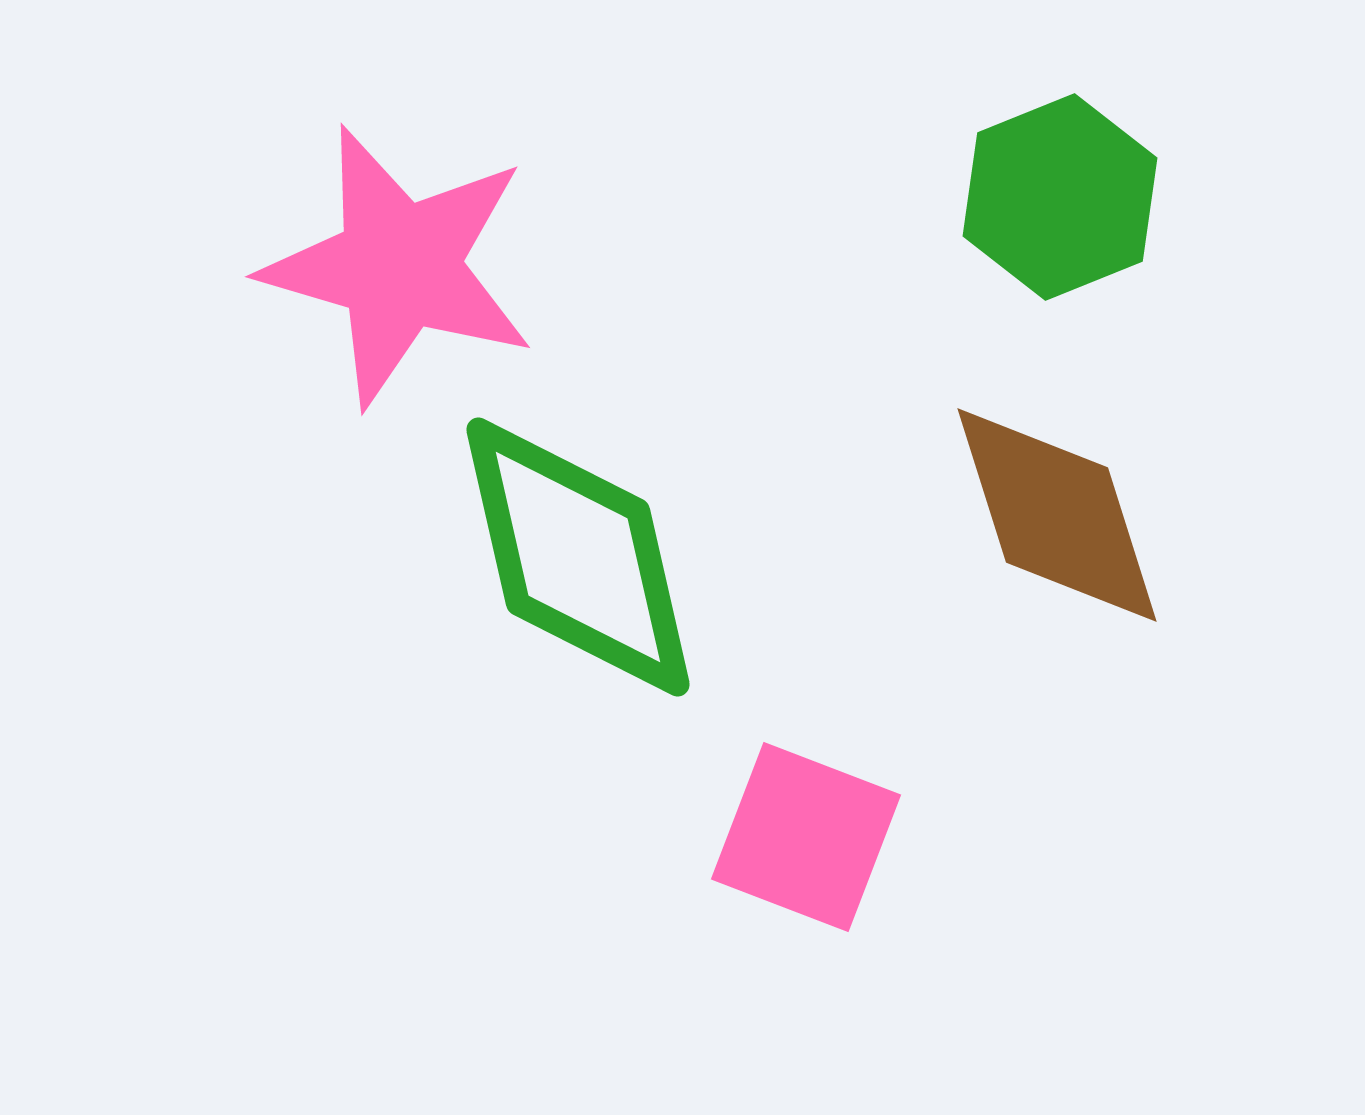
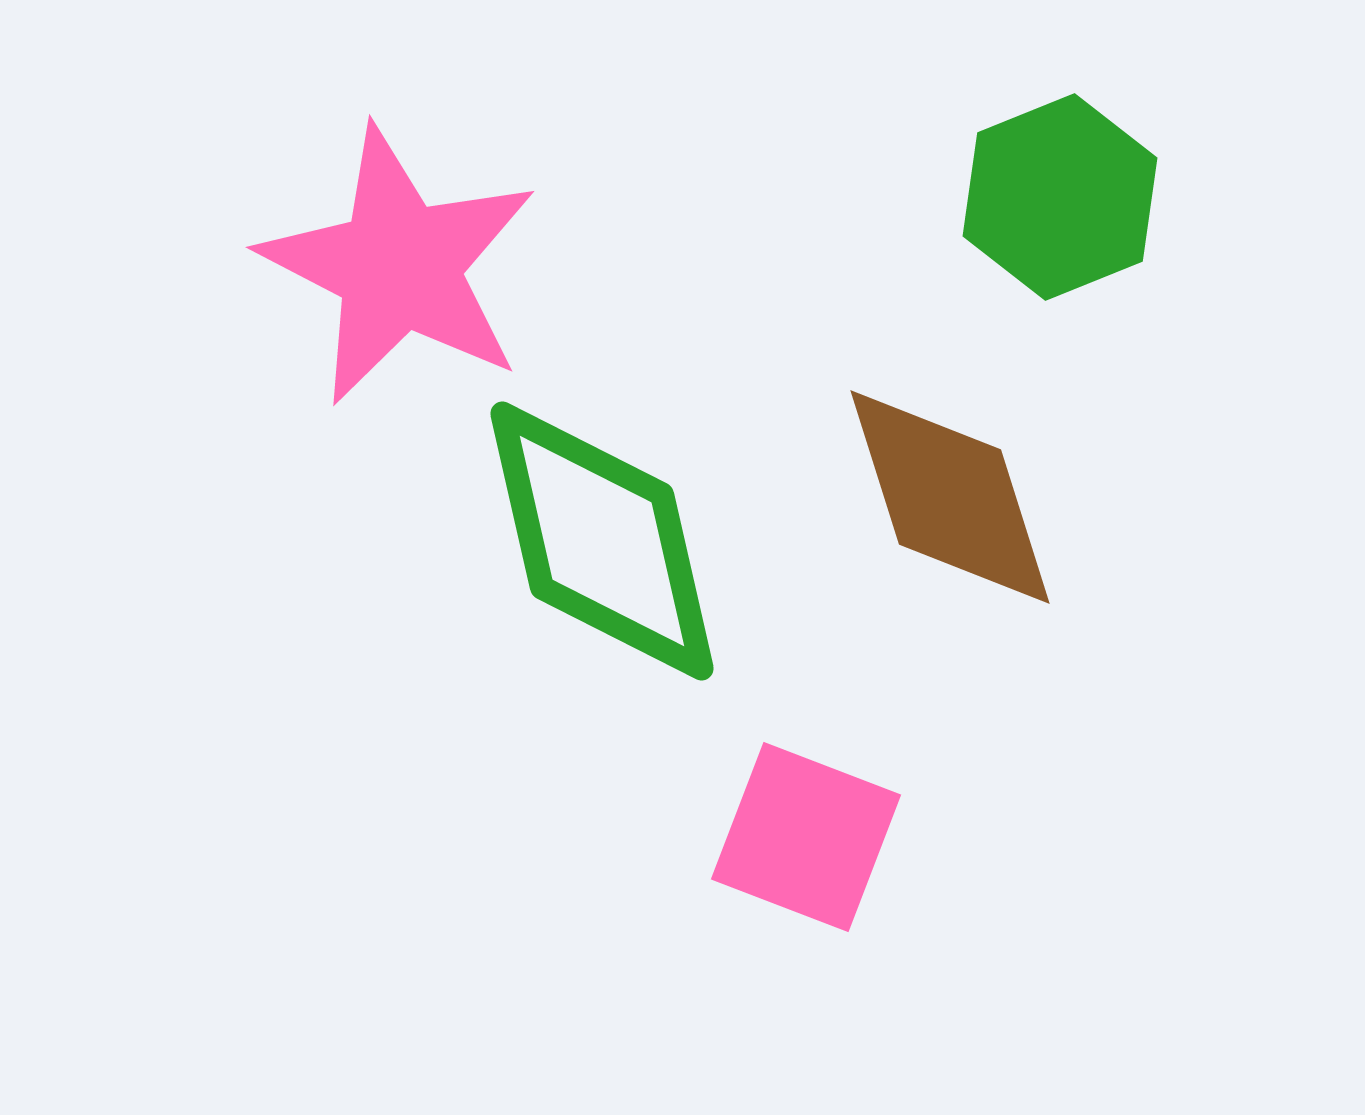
pink star: rotated 11 degrees clockwise
brown diamond: moved 107 px left, 18 px up
green diamond: moved 24 px right, 16 px up
